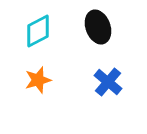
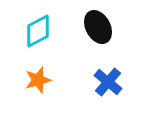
black ellipse: rotated 8 degrees counterclockwise
